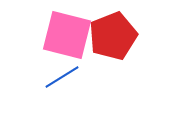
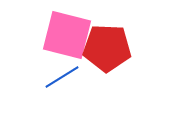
red pentagon: moved 6 px left, 12 px down; rotated 24 degrees clockwise
